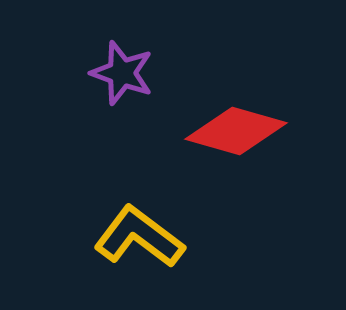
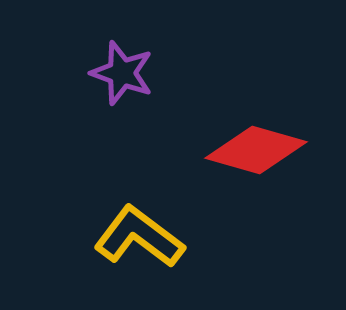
red diamond: moved 20 px right, 19 px down
